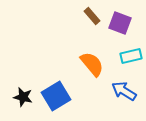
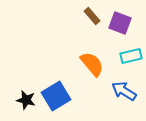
black star: moved 3 px right, 3 px down
